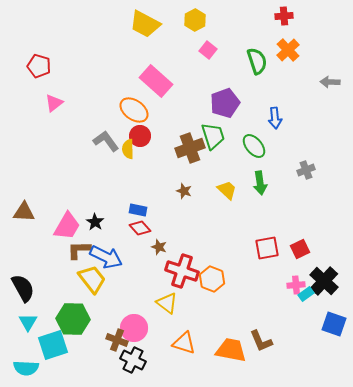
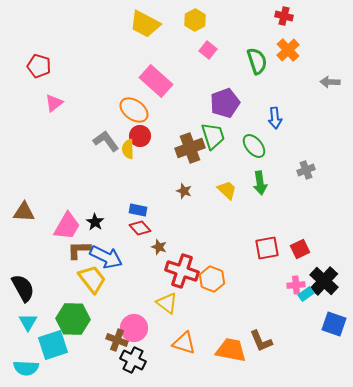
red cross at (284, 16): rotated 18 degrees clockwise
